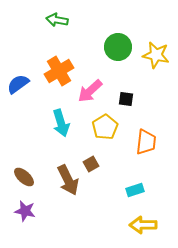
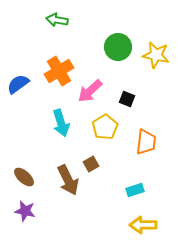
black square: moved 1 px right; rotated 14 degrees clockwise
